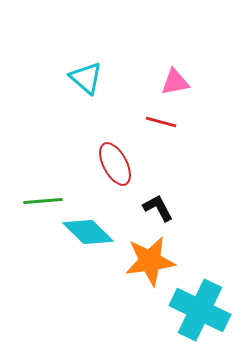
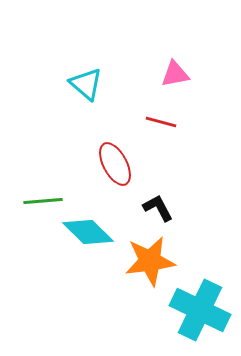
cyan triangle: moved 6 px down
pink triangle: moved 8 px up
